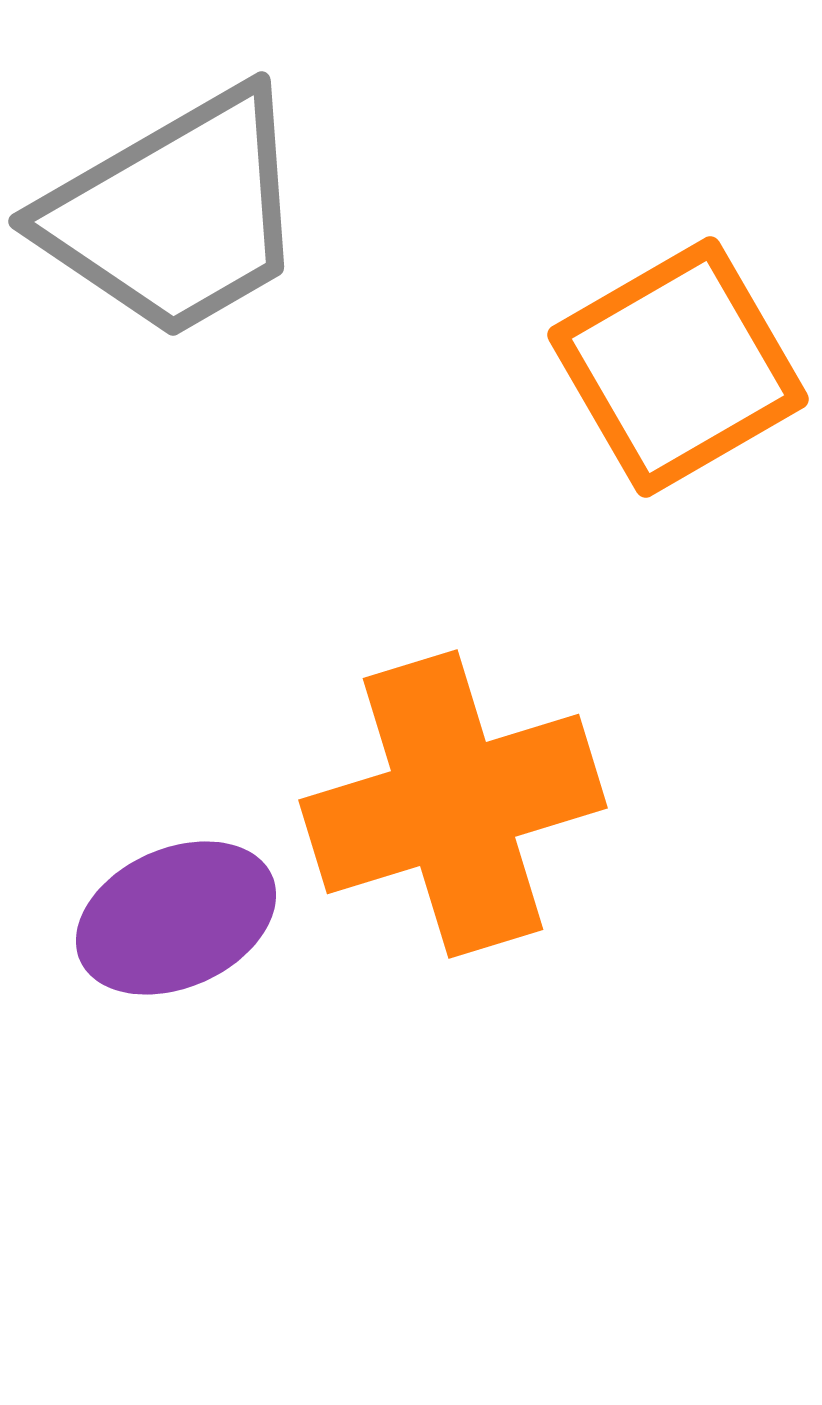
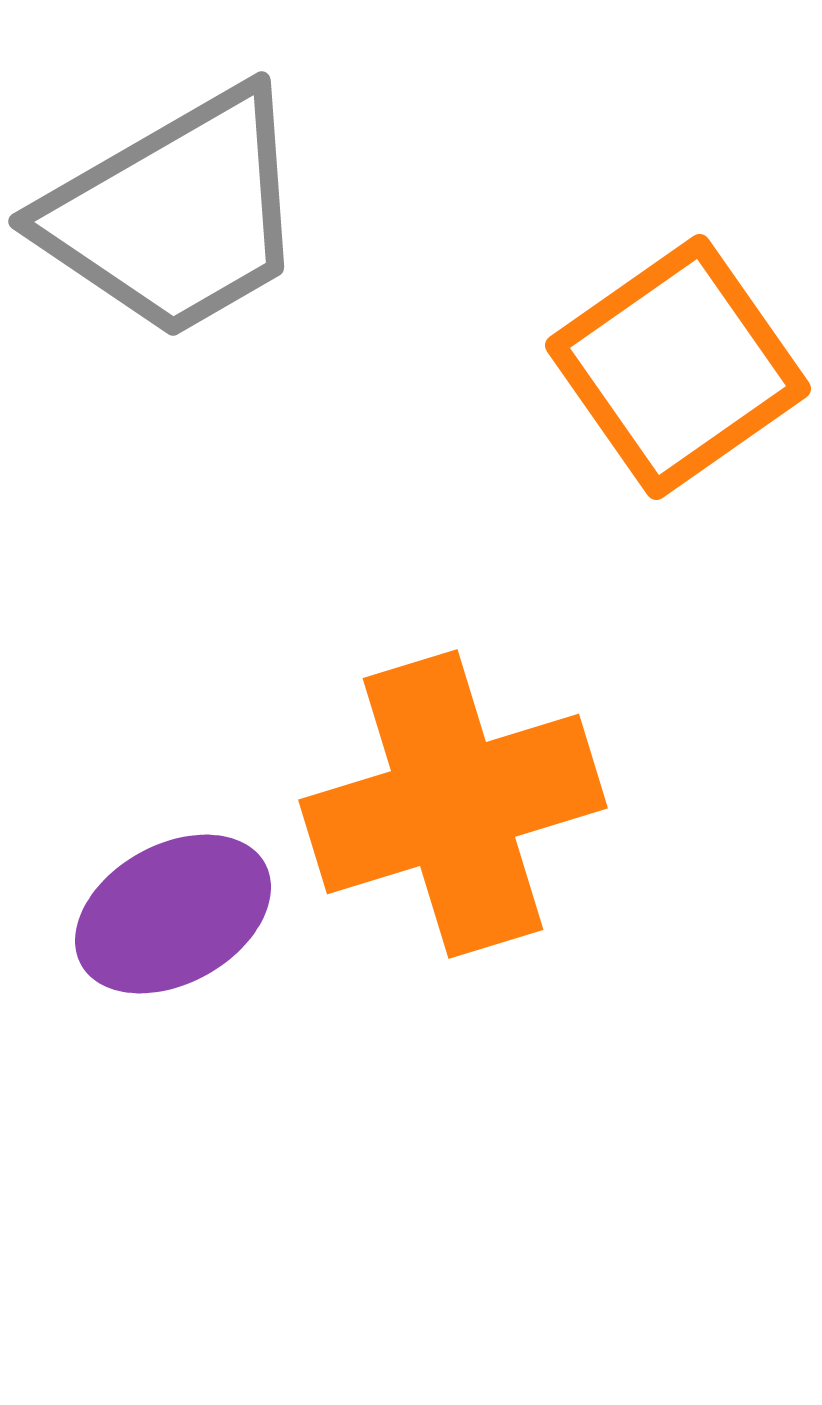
orange square: rotated 5 degrees counterclockwise
purple ellipse: moved 3 px left, 4 px up; rotated 5 degrees counterclockwise
